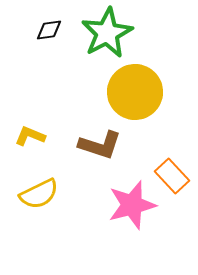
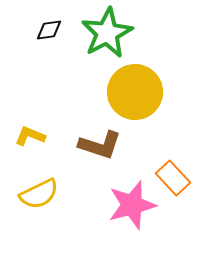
orange rectangle: moved 1 px right, 2 px down
